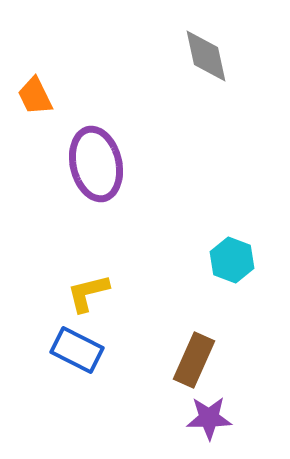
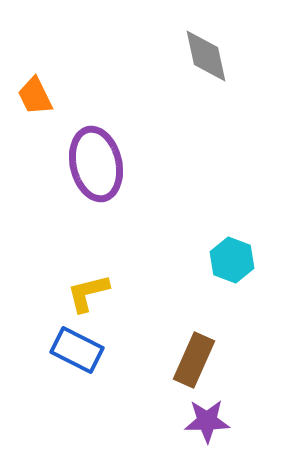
purple star: moved 2 px left, 3 px down
